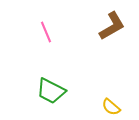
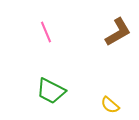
brown L-shape: moved 6 px right, 6 px down
yellow semicircle: moved 1 px left, 2 px up
